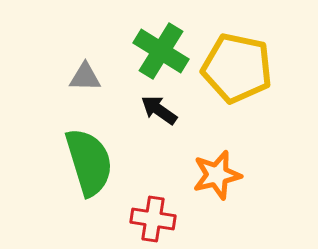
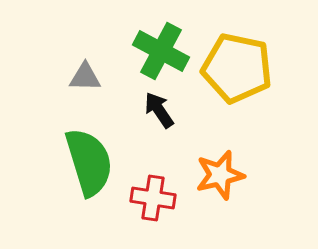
green cross: rotated 4 degrees counterclockwise
black arrow: rotated 21 degrees clockwise
orange star: moved 3 px right
red cross: moved 21 px up
